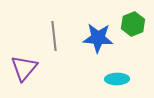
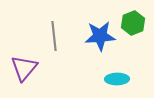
green hexagon: moved 1 px up
blue star: moved 2 px right, 2 px up; rotated 8 degrees counterclockwise
